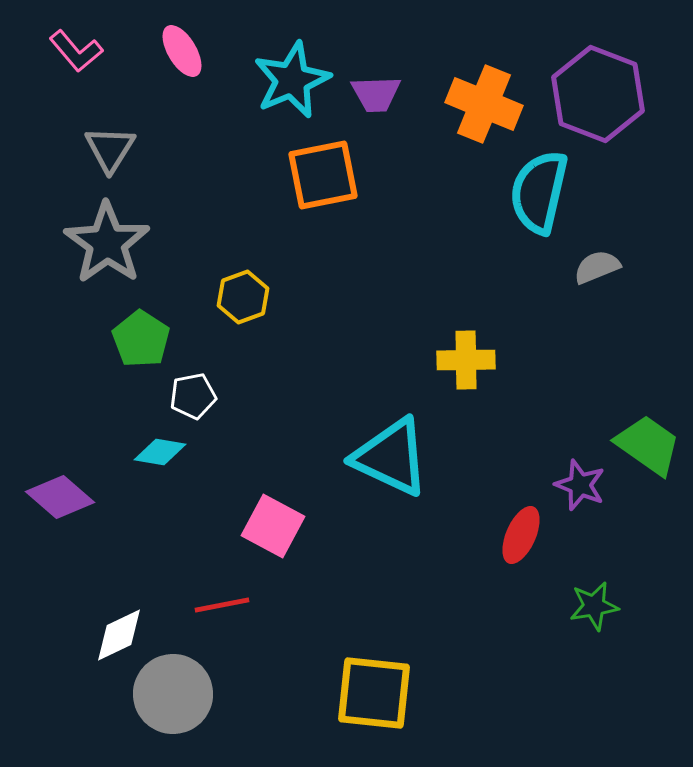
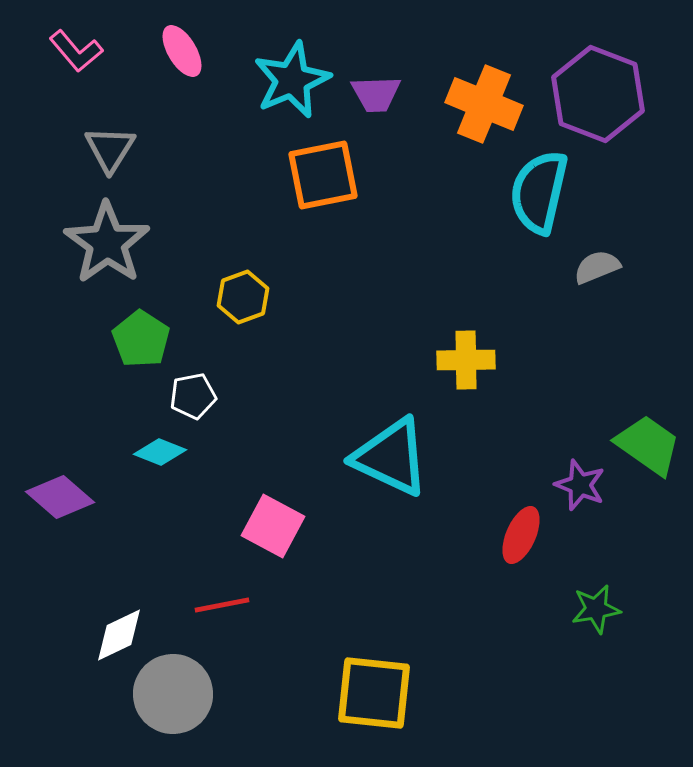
cyan diamond: rotated 12 degrees clockwise
green star: moved 2 px right, 3 px down
